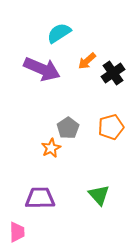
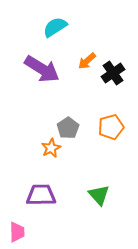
cyan semicircle: moved 4 px left, 6 px up
purple arrow: rotated 9 degrees clockwise
purple trapezoid: moved 1 px right, 3 px up
